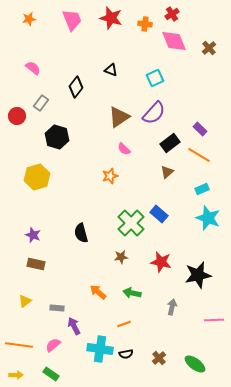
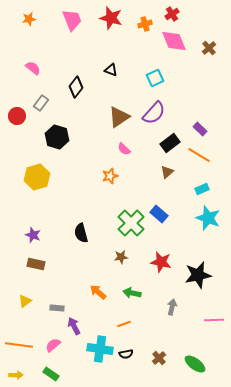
orange cross at (145, 24): rotated 24 degrees counterclockwise
